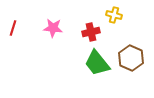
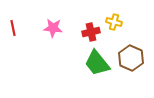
yellow cross: moved 7 px down
red line: rotated 28 degrees counterclockwise
